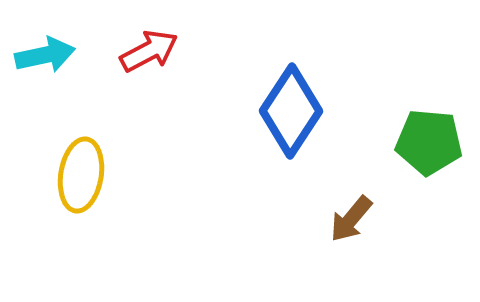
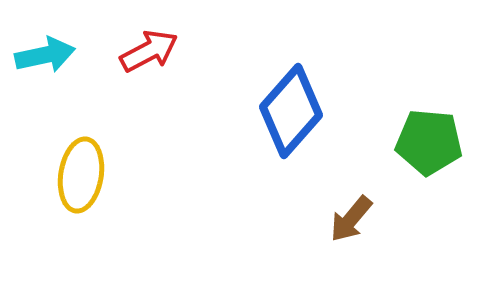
blue diamond: rotated 8 degrees clockwise
